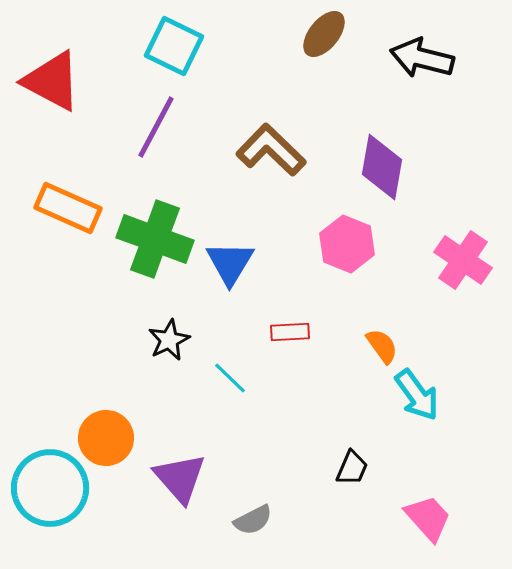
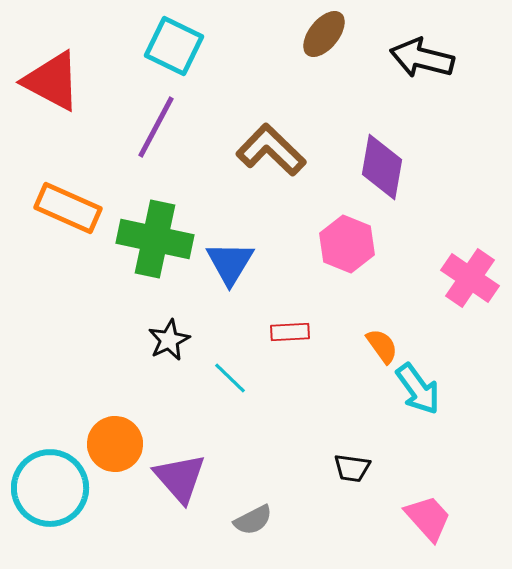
green cross: rotated 8 degrees counterclockwise
pink cross: moved 7 px right, 18 px down
cyan arrow: moved 1 px right, 6 px up
orange circle: moved 9 px right, 6 px down
black trapezoid: rotated 75 degrees clockwise
